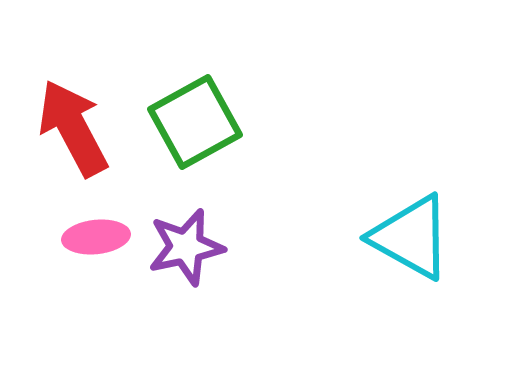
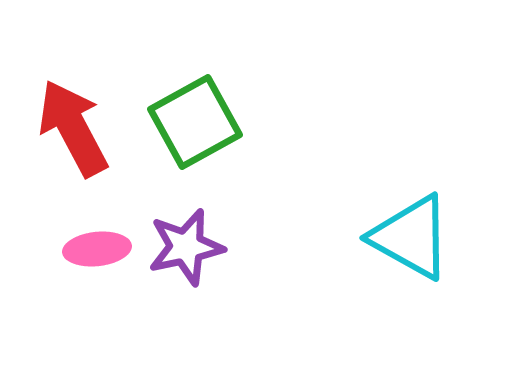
pink ellipse: moved 1 px right, 12 px down
